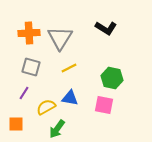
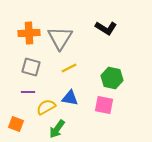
purple line: moved 4 px right, 1 px up; rotated 56 degrees clockwise
orange square: rotated 21 degrees clockwise
